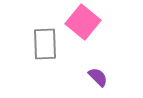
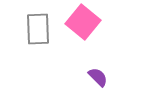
gray rectangle: moved 7 px left, 15 px up
